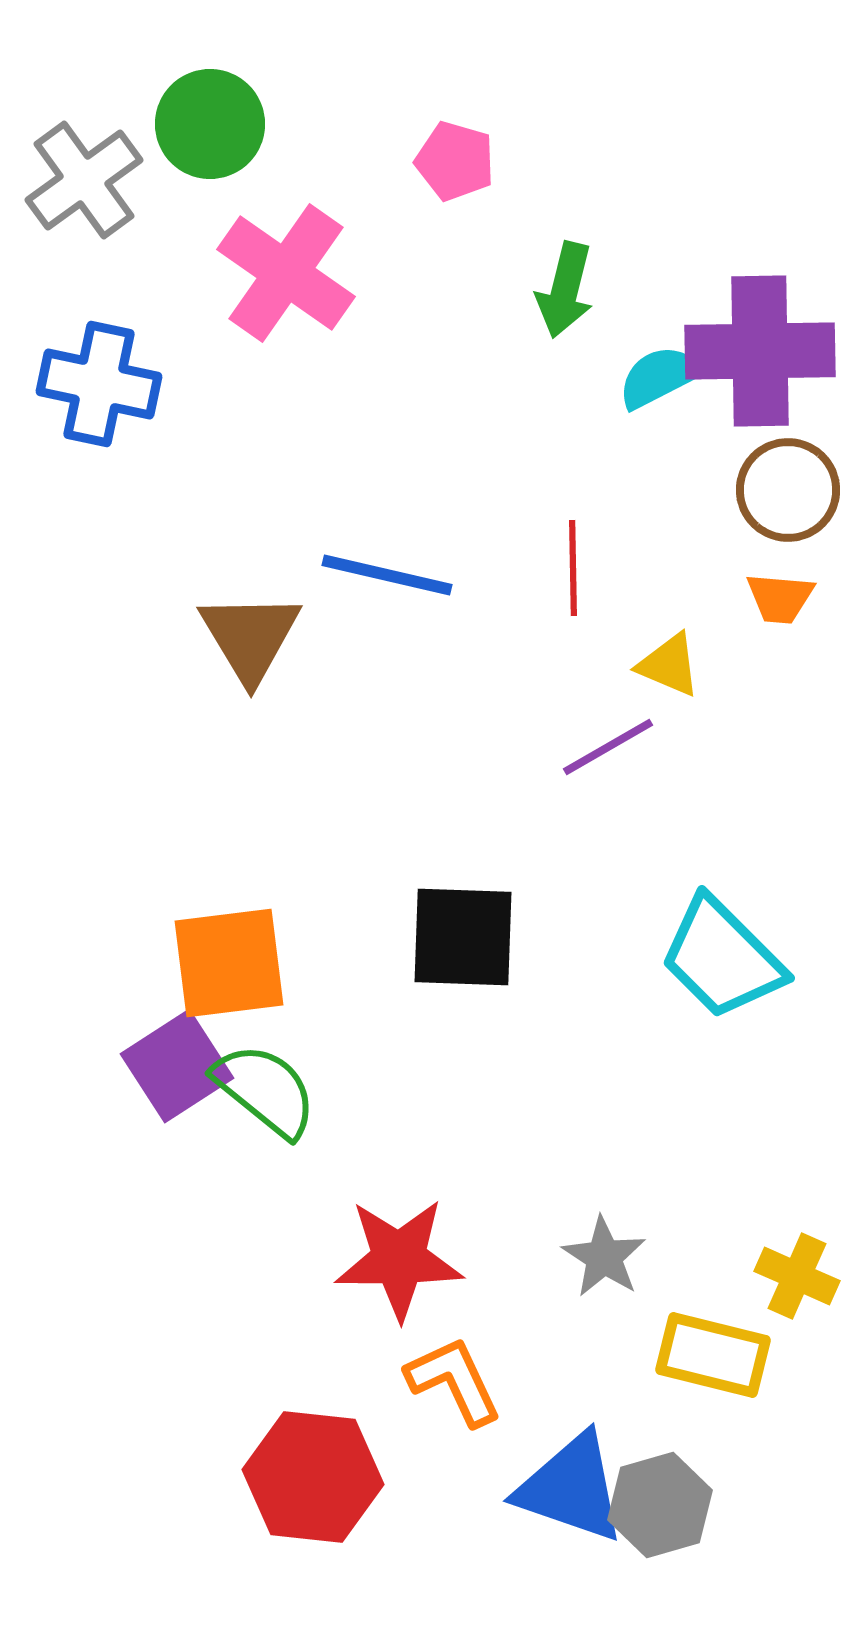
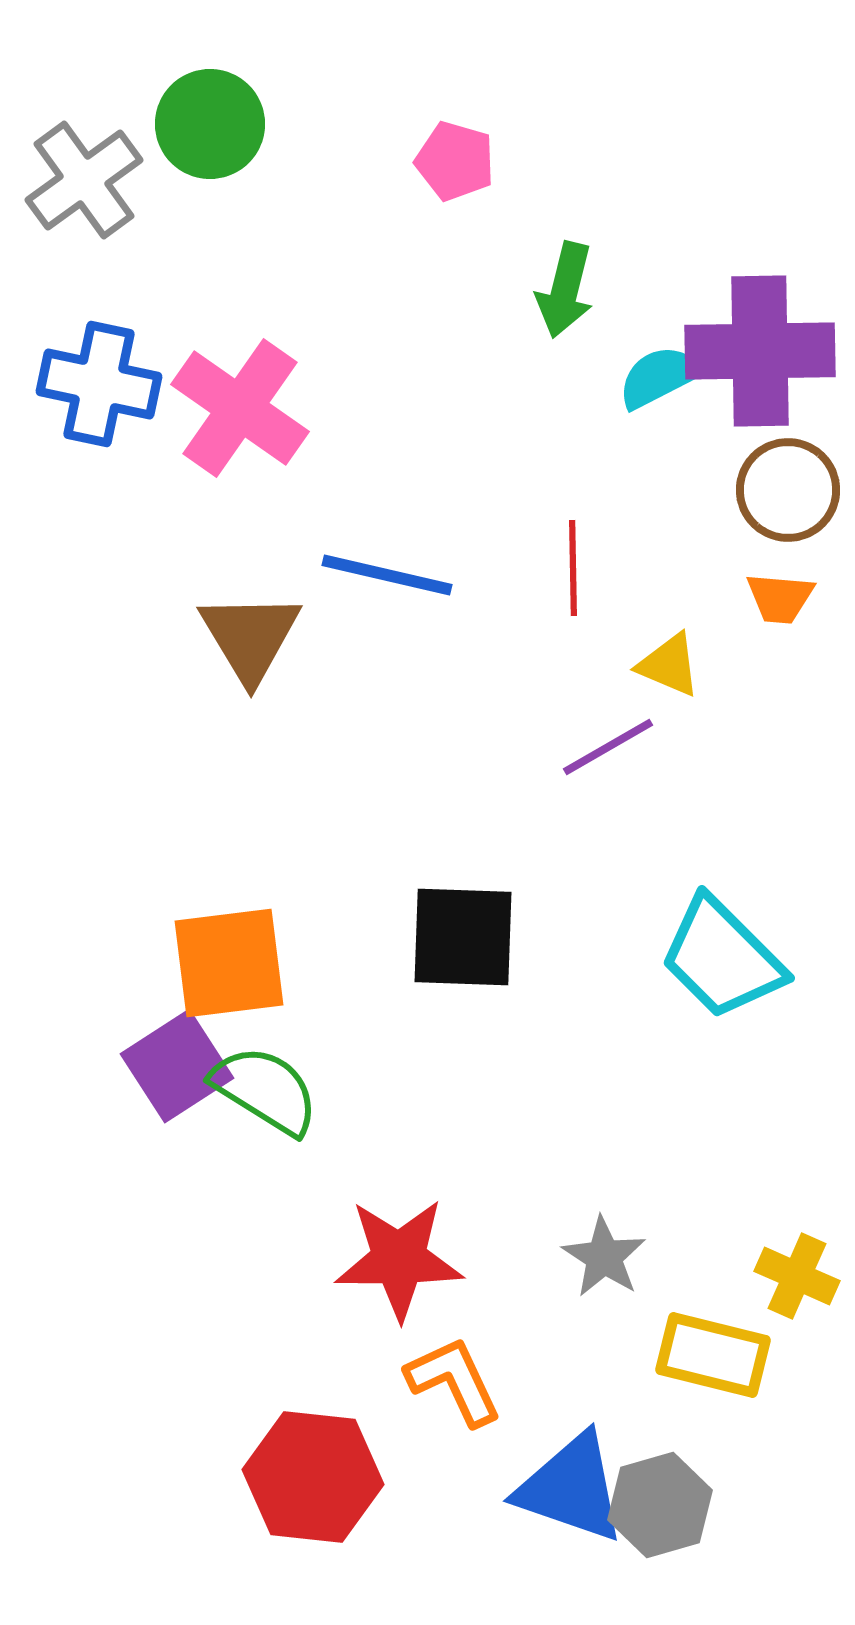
pink cross: moved 46 px left, 135 px down
green semicircle: rotated 7 degrees counterclockwise
